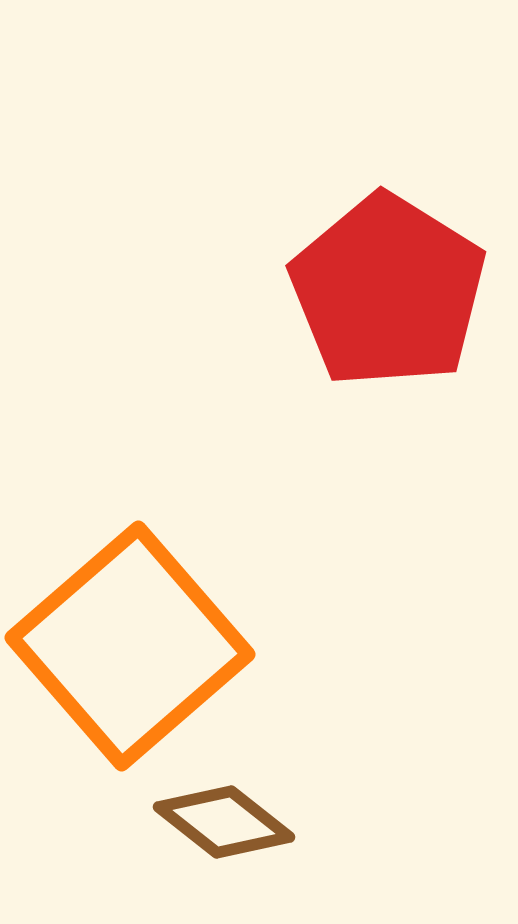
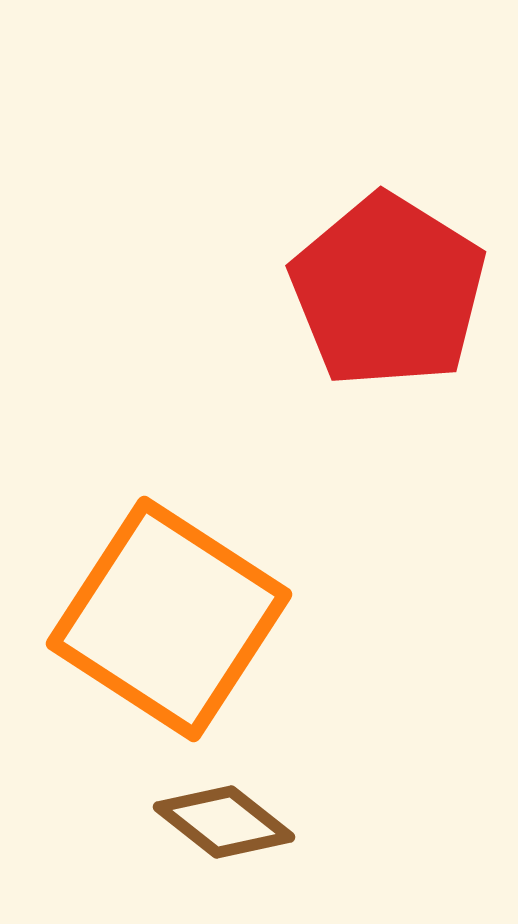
orange square: moved 39 px right, 27 px up; rotated 16 degrees counterclockwise
